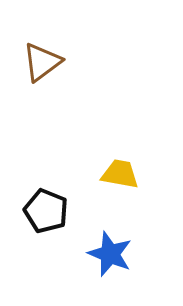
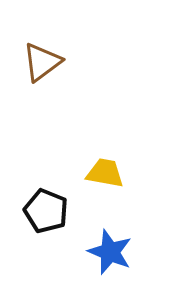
yellow trapezoid: moved 15 px left, 1 px up
blue star: moved 2 px up
